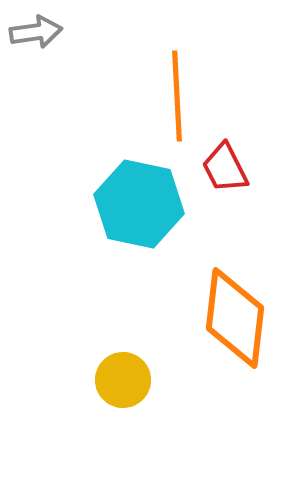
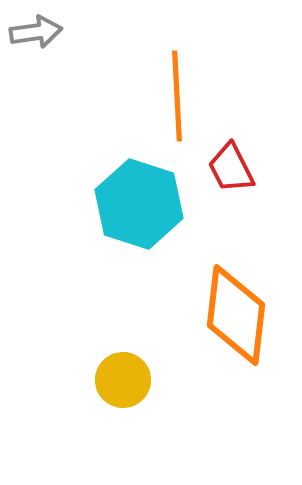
red trapezoid: moved 6 px right
cyan hexagon: rotated 6 degrees clockwise
orange diamond: moved 1 px right, 3 px up
